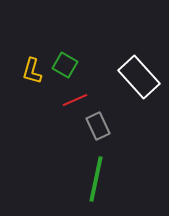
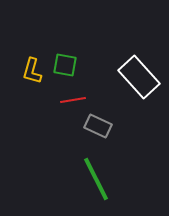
green square: rotated 20 degrees counterclockwise
red line: moved 2 px left; rotated 15 degrees clockwise
gray rectangle: rotated 40 degrees counterclockwise
green line: rotated 39 degrees counterclockwise
